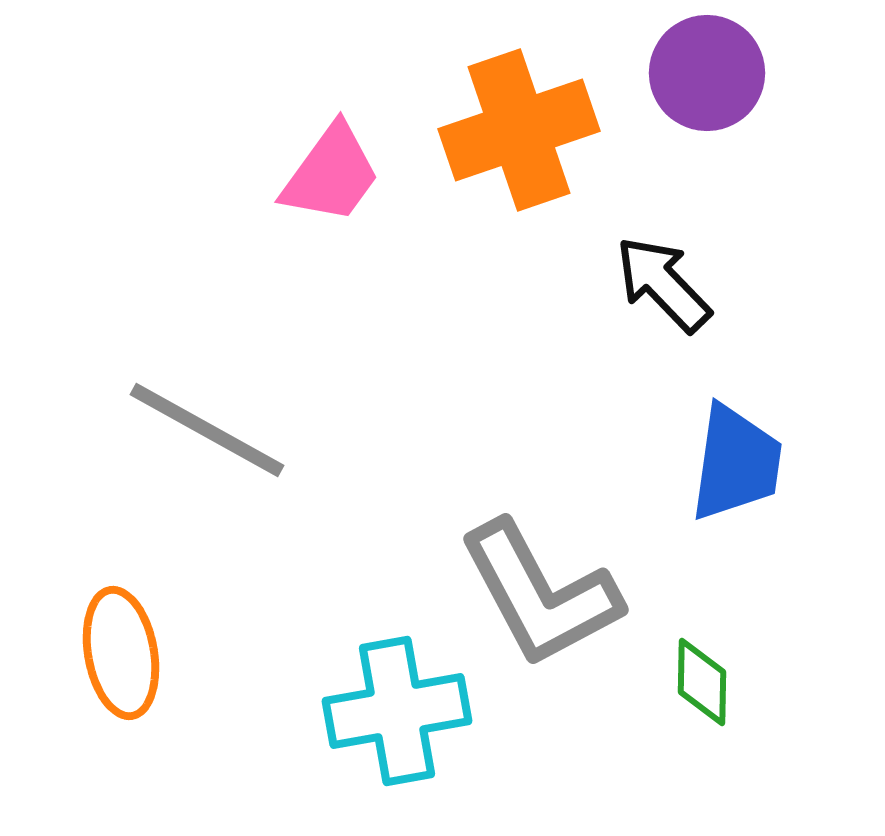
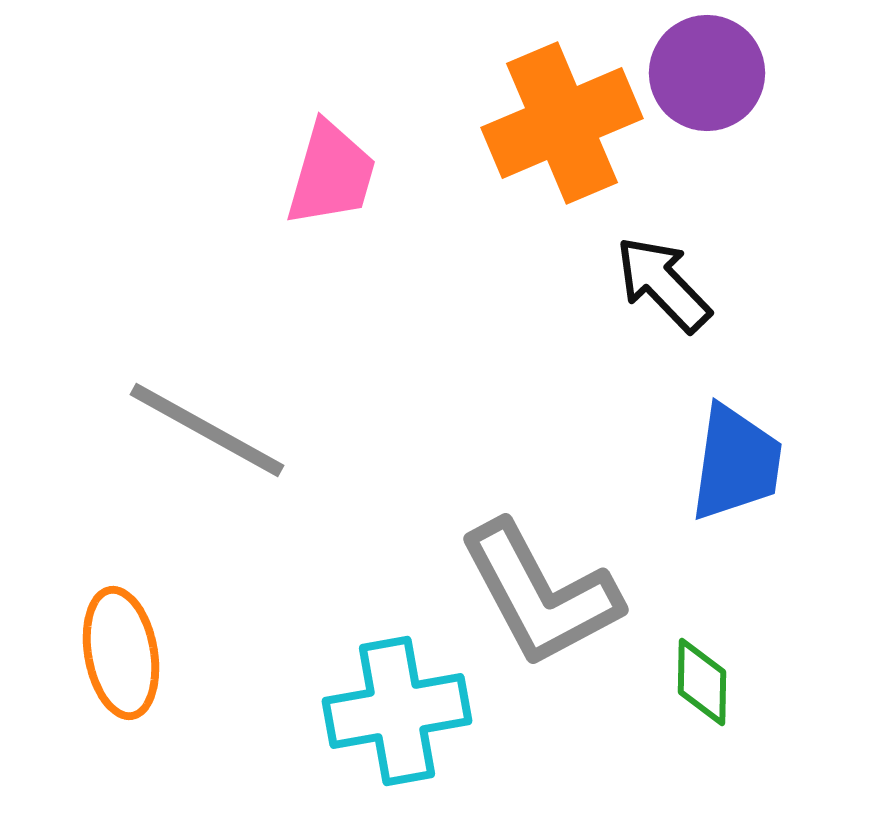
orange cross: moved 43 px right, 7 px up; rotated 4 degrees counterclockwise
pink trapezoid: rotated 20 degrees counterclockwise
